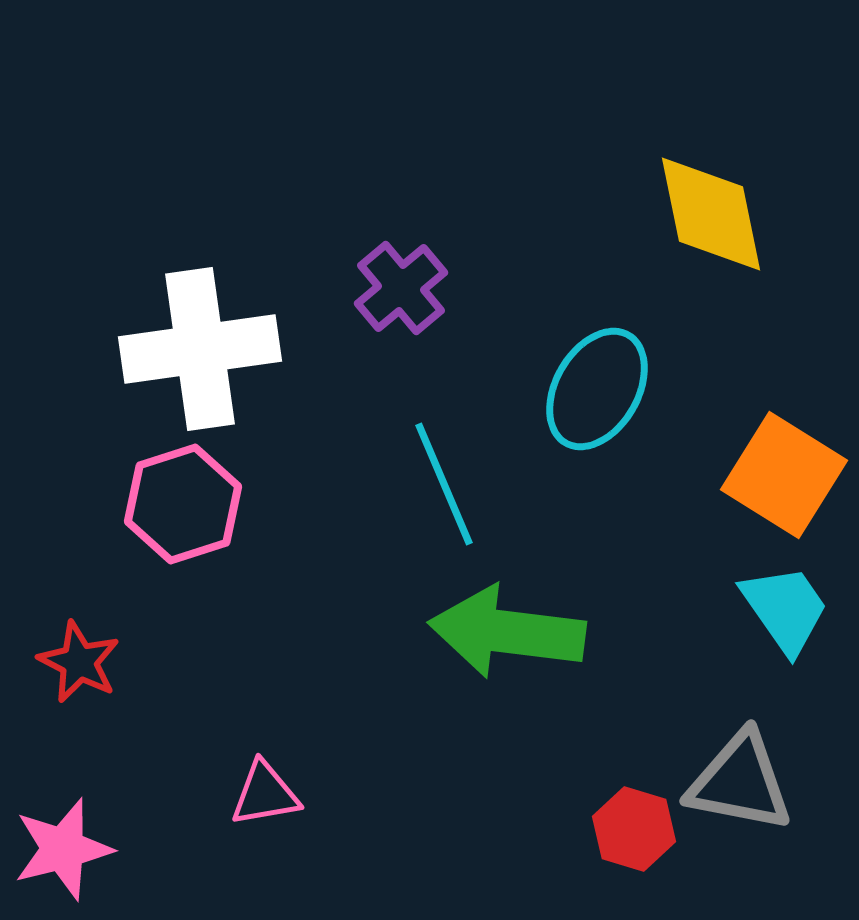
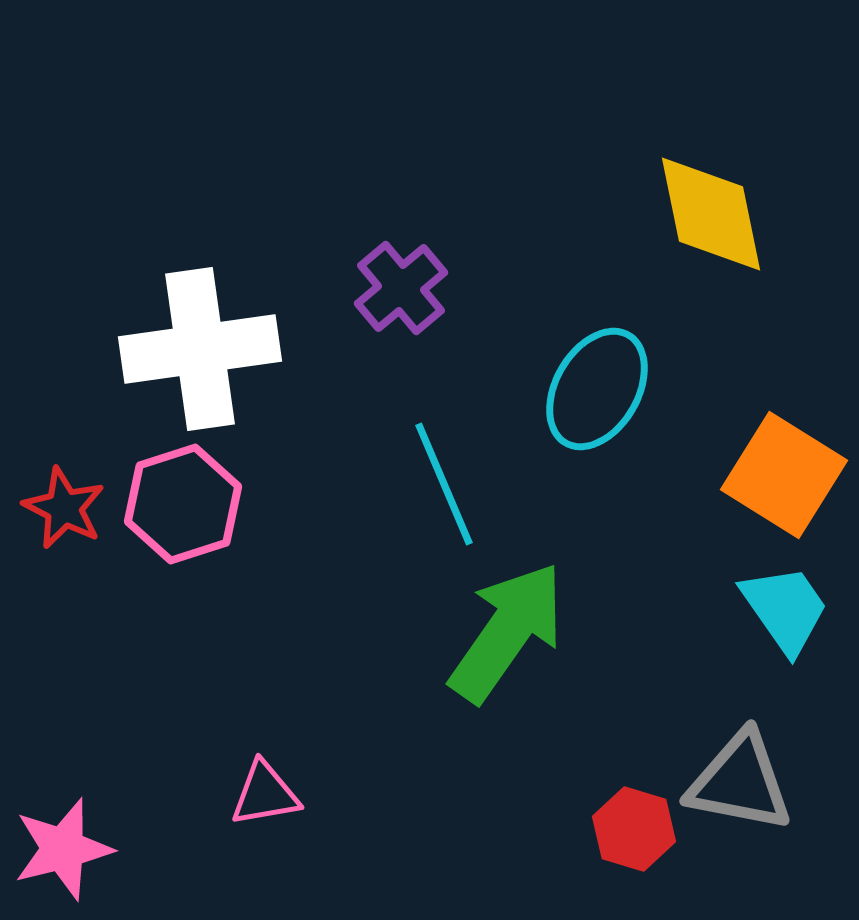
green arrow: rotated 118 degrees clockwise
red star: moved 15 px left, 154 px up
